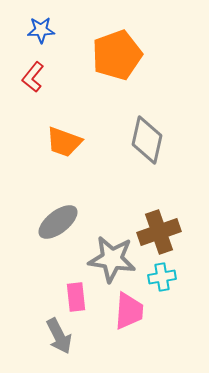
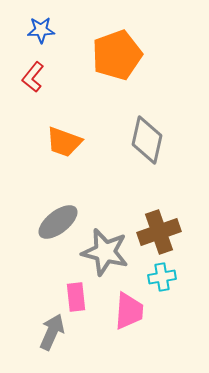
gray star: moved 7 px left, 7 px up; rotated 6 degrees clockwise
gray arrow: moved 7 px left, 4 px up; rotated 129 degrees counterclockwise
